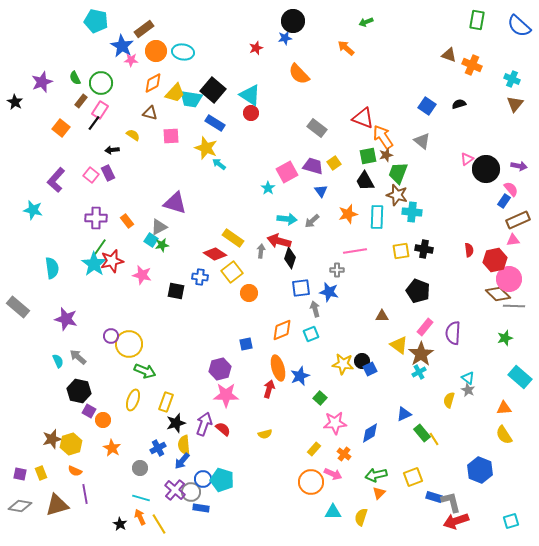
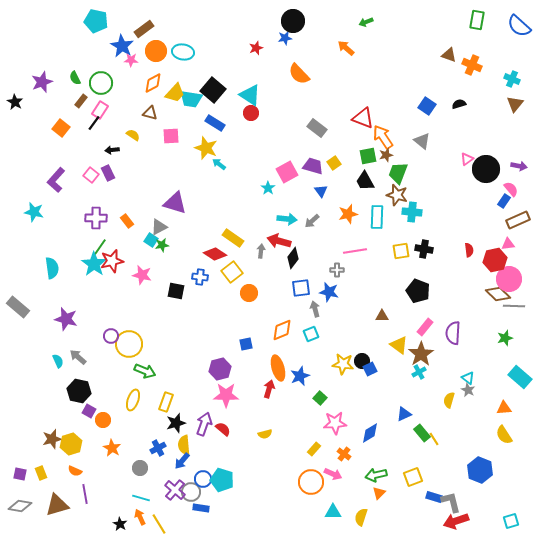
cyan star at (33, 210): moved 1 px right, 2 px down
pink triangle at (513, 240): moved 5 px left, 4 px down
black diamond at (290, 258): moved 3 px right; rotated 20 degrees clockwise
